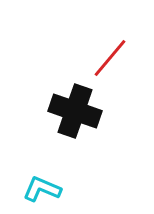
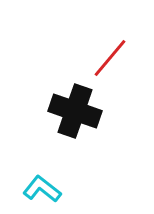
cyan L-shape: rotated 15 degrees clockwise
